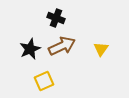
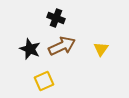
black star: rotated 25 degrees counterclockwise
